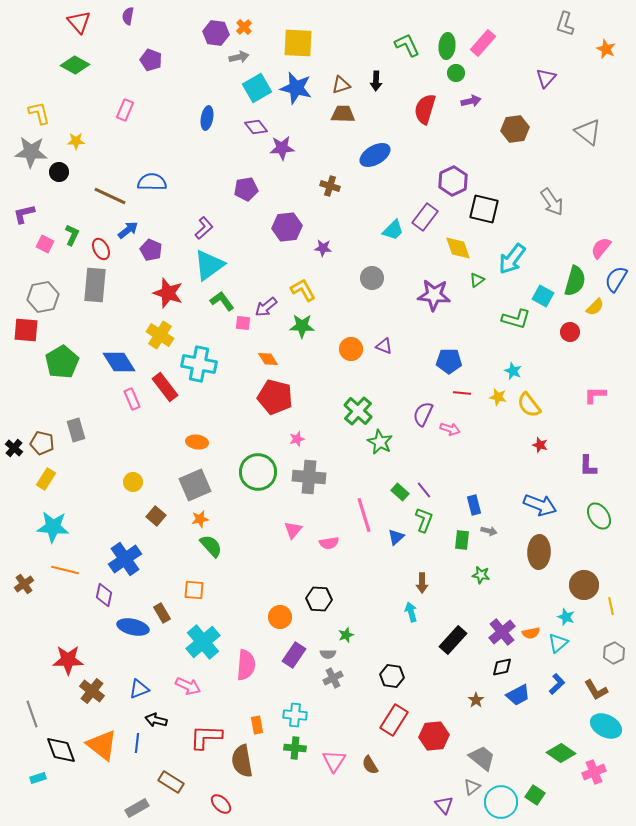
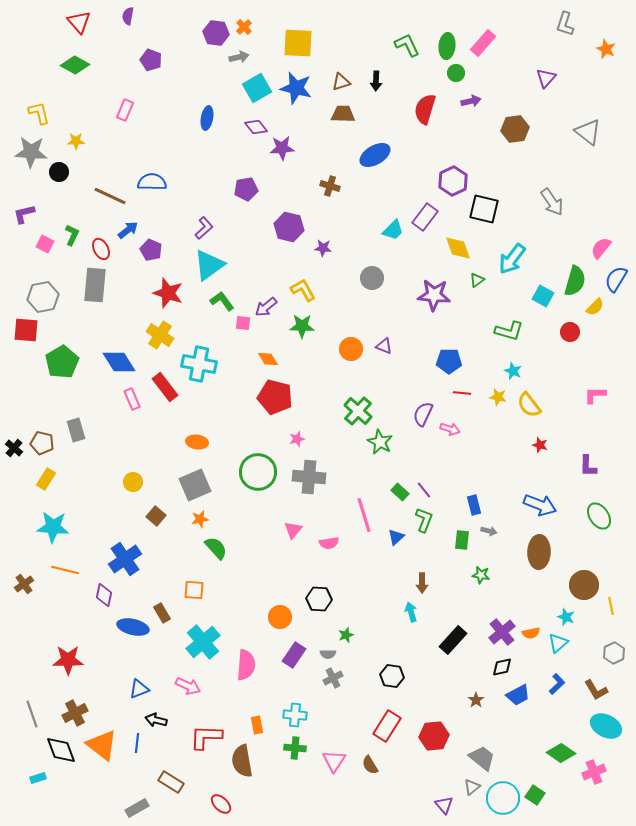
brown triangle at (341, 85): moved 3 px up
purple hexagon at (287, 227): moved 2 px right; rotated 20 degrees clockwise
green L-shape at (516, 319): moved 7 px left, 12 px down
green semicircle at (211, 546): moved 5 px right, 2 px down
brown cross at (92, 691): moved 17 px left, 22 px down; rotated 25 degrees clockwise
red rectangle at (394, 720): moved 7 px left, 6 px down
cyan circle at (501, 802): moved 2 px right, 4 px up
